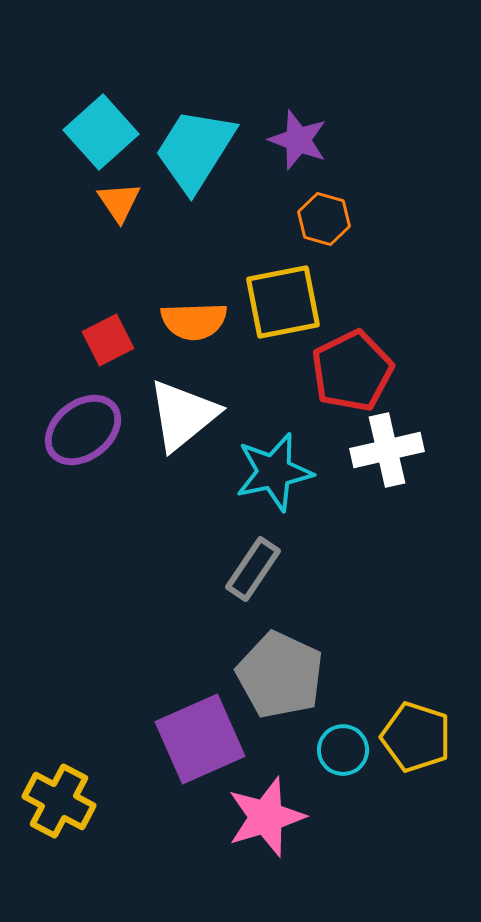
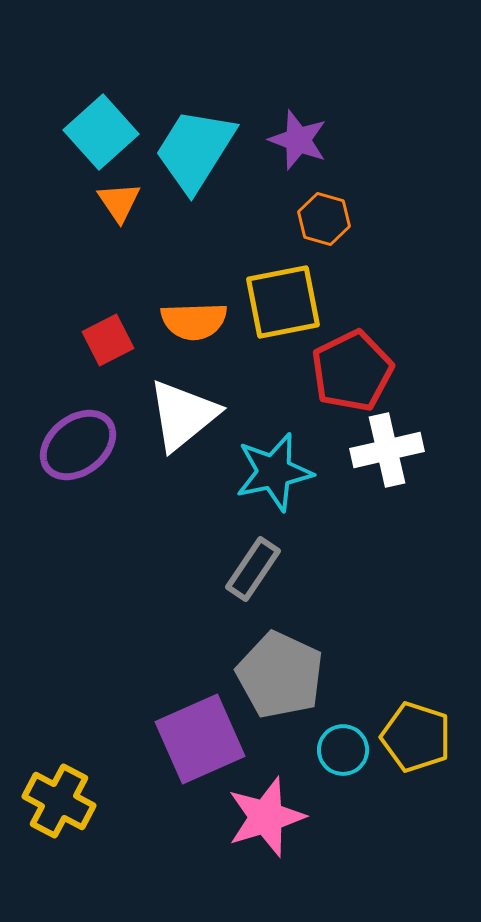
purple ellipse: moved 5 px left, 15 px down
